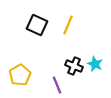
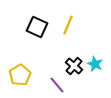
black square: moved 2 px down
black cross: rotated 18 degrees clockwise
purple line: rotated 18 degrees counterclockwise
